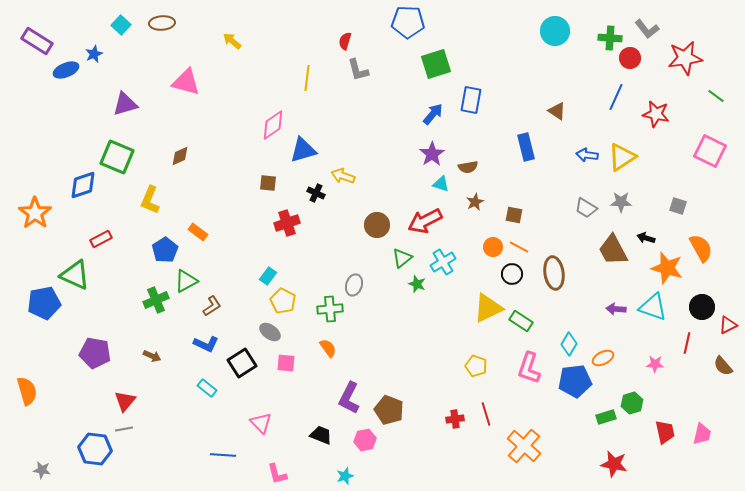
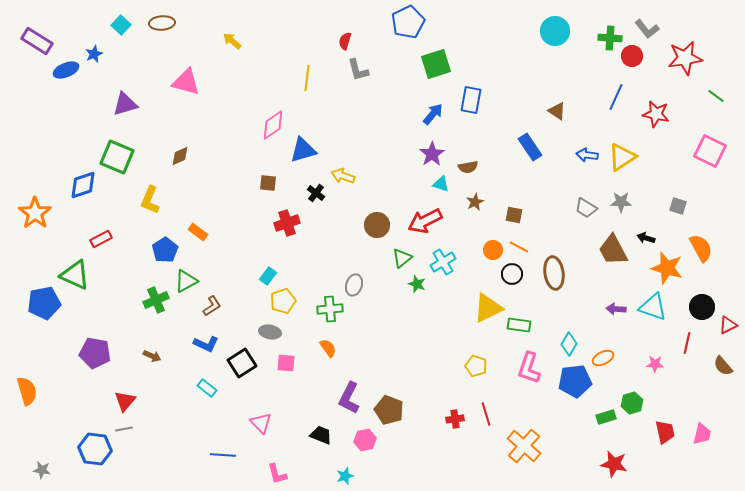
blue pentagon at (408, 22): rotated 28 degrees counterclockwise
red circle at (630, 58): moved 2 px right, 2 px up
blue rectangle at (526, 147): moved 4 px right; rotated 20 degrees counterclockwise
black cross at (316, 193): rotated 12 degrees clockwise
orange circle at (493, 247): moved 3 px down
yellow pentagon at (283, 301): rotated 25 degrees clockwise
green rectangle at (521, 321): moved 2 px left, 4 px down; rotated 25 degrees counterclockwise
gray ellipse at (270, 332): rotated 25 degrees counterclockwise
